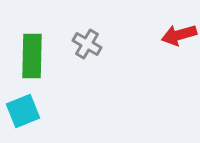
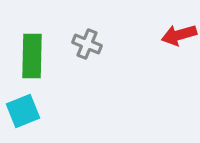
gray cross: rotated 8 degrees counterclockwise
